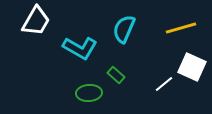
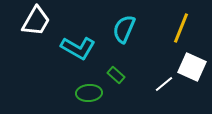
yellow line: rotated 52 degrees counterclockwise
cyan L-shape: moved 2 px left
